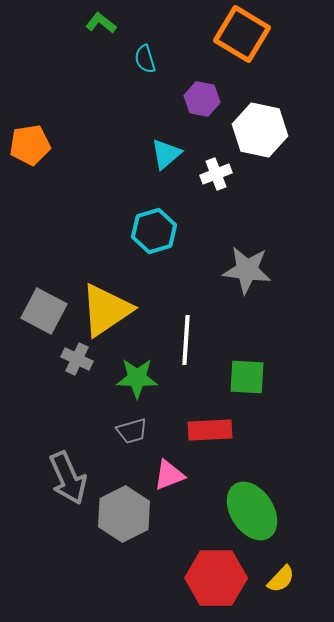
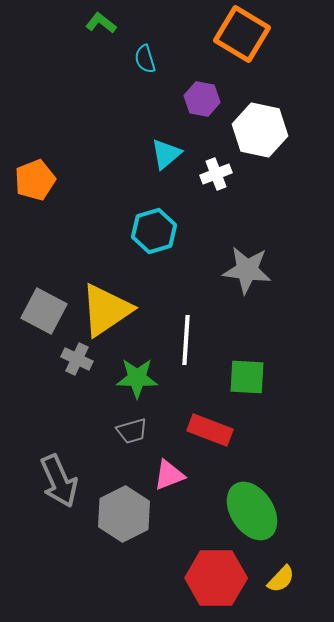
orange pentagon: moved 5 px right, 35 px down; rotated 12 degrees counterclockwise
red rectangle: rotated 24 degrees clockwise
gray arrow: moved 9 px left, 3 px down
